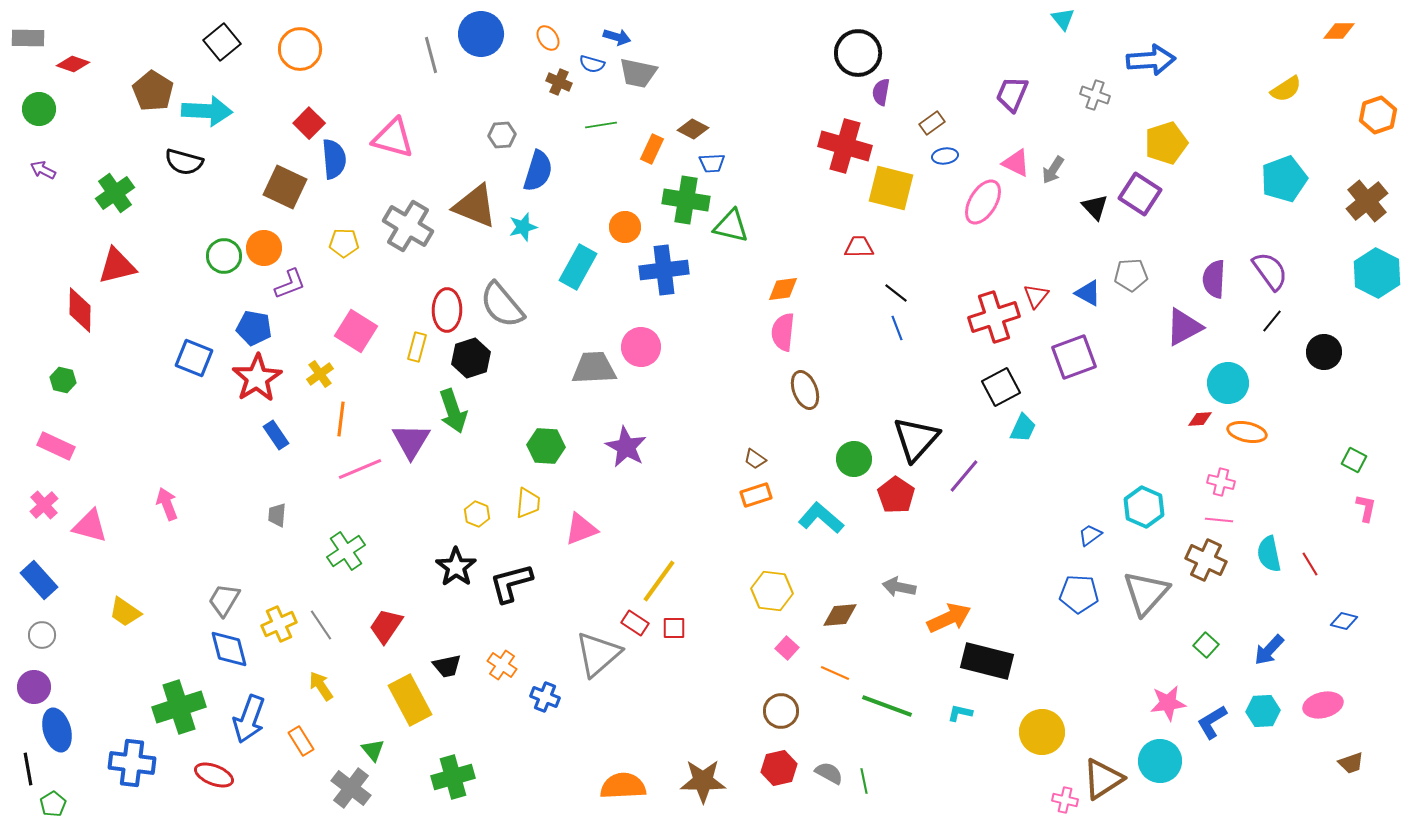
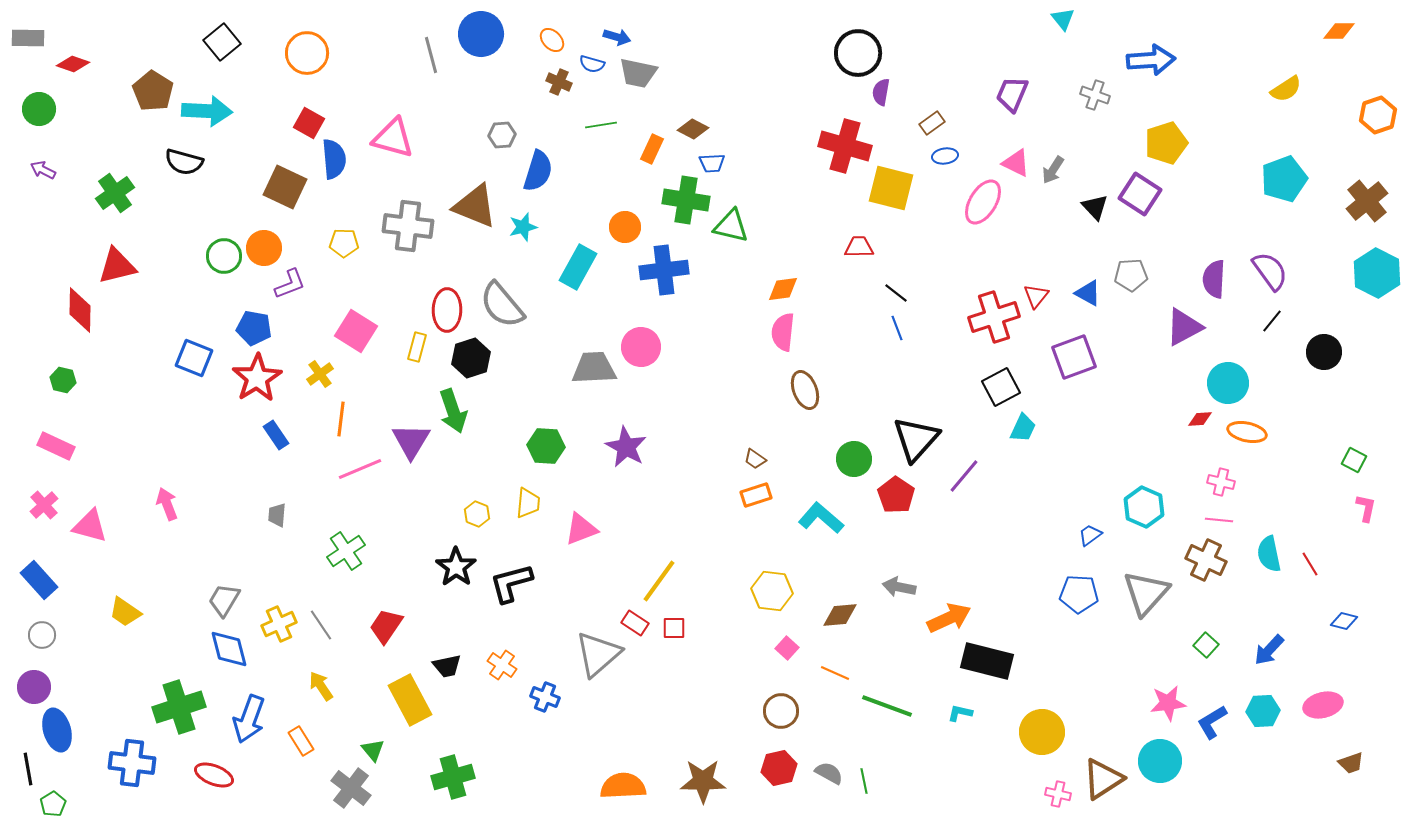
orange ellipse at (548, 38): moved 4 px right, 2 px down; rotated 10 degrees counterclockwise
orange circle at (300, 49): moved 7 px right, 4 px down
red square at (309, 123): rotated 16 degrees counterclockwise
gray cross at (408, 226): rotated 24 degrees counterclockwise
pink cross at (1065, 800): moved 7 px left, 6 px up
